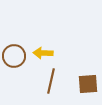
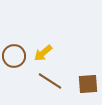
yellow arrow: rotated 42 degrees counterclockwise
brown line: moved 1 px left; rotated 70 degrees counterclockwise
